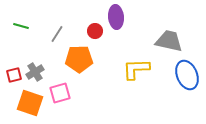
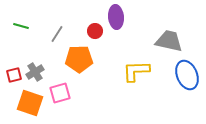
yellow L-shape: moved 2 px down
